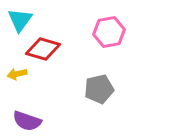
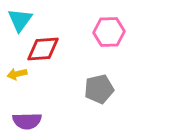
pink hexagon: rotated 8 degrees clockwise
red diamond: rotated 20 degrees counterclockwise
purple semicircle: rotated 20 degrees counterclockwise
